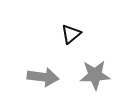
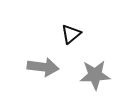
gray arrow: moved 10 px up
